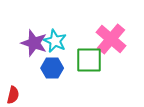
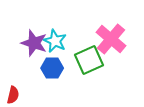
green square: rotated 24 degrees counterclockwise
